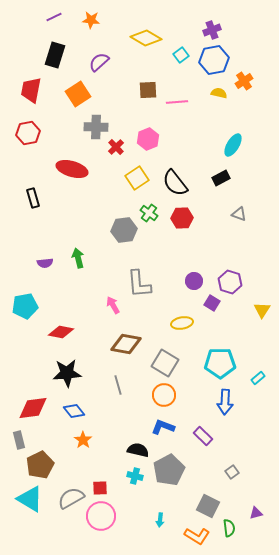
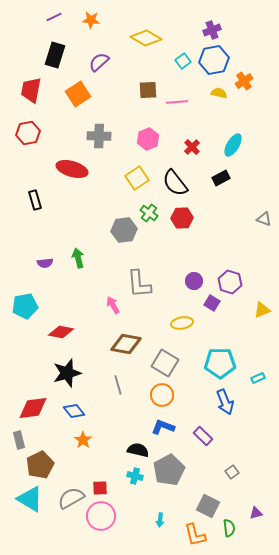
cyan square at (181, 55): moved 2 px right, 6 px down
gray cross at (96, 127): moved 3 px right, 9 px down
red cross at (116, 147): moved 76 px right
black rectangle at (33, 198): moved 2 px right, 2 px down
gray triangle at (239, 214): moved 25 px right, 5 px down
yellow triangle at (262, 310): rotated 36 degrees clockwise
black star at (67, 373): rotated 12 degrees counterclockwise
cyan rectangle at (258, 378): rotated 16 degrees clockwise
orange circle at (164, 395): moved 2 px left
blue arrow at (225, 402): rotated 25 degrees counterclockwise
orange L-shape at (197, 536): moved 2 px left, 1 px up; rotated 45 degrees clockwise
